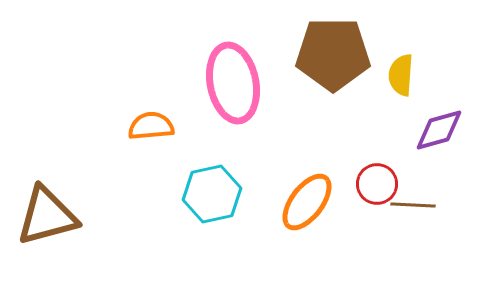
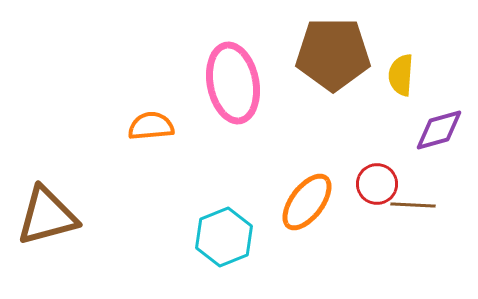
cyan hexagon: moved 12 px right, 43 px down; rotated 10 degrees counterclockwise
